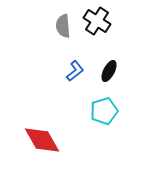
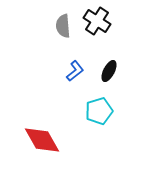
cyan pentagon: moved 5 px left
